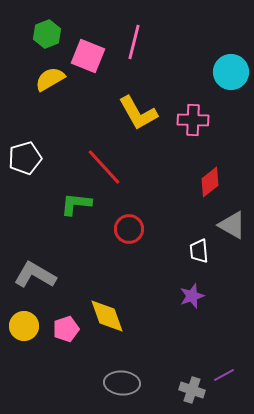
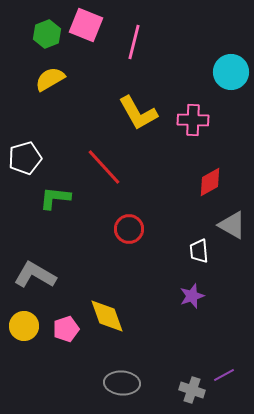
pink square: moved 2 px left, 31 px up
red diamond: rotated 8 degrees clockwise
green L-shape: moved 21 px left, 6 px up
